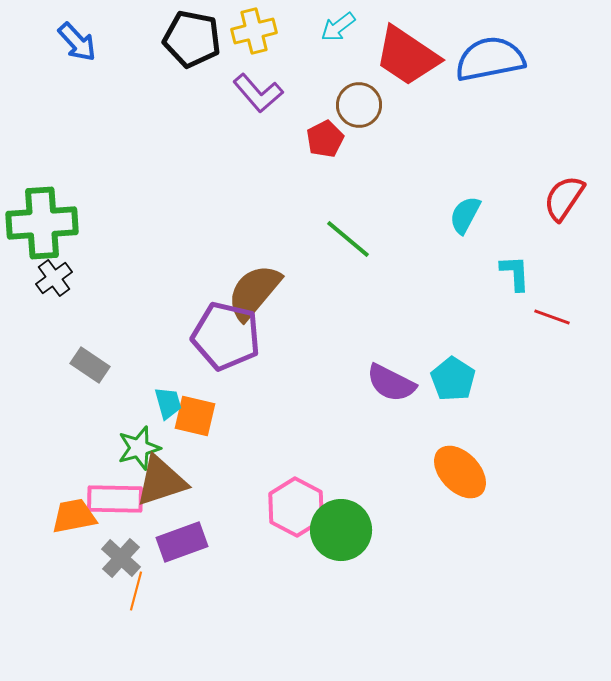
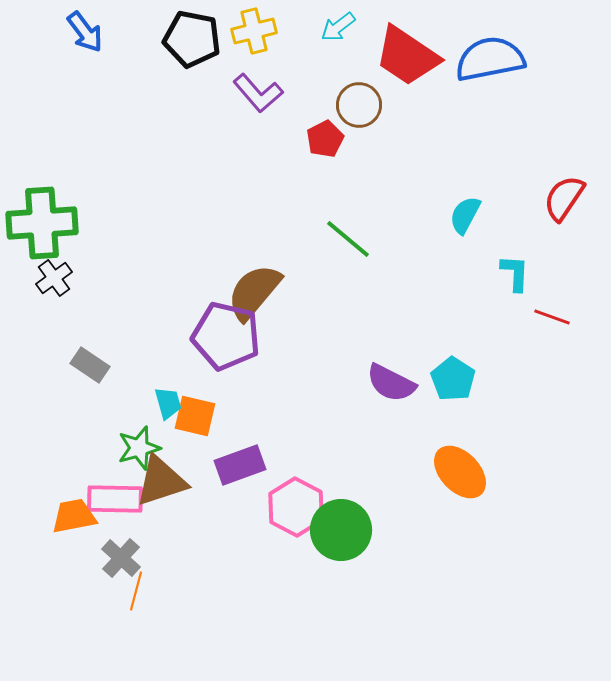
blue arrow: moved 8 px right, 10 px up; rotated 6 degrees clockwise
cyan L-shape: rotated 6 degrees clockwise
purple rectangle: moved 58 px right, 77 px up
